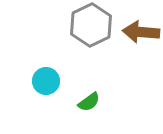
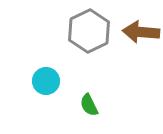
gray hexagon: moved 2 px left, 6 px down
green semicircle: moved 3 px down; rotated 100 degrees clockwise
